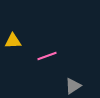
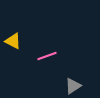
yellow triangle: rotated 30 degrees clockwise
